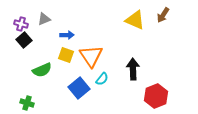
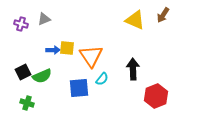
blue arrow: moved 14 px left, 15 px down
black square: moved 1 px left, 32 px down; rotated 14 degrees clockwise
yellow square: moved 1 px right, 7 px up; rotated 14 degrees counterclockwise
green semicircle: moved 6 px down
blue square: rotated 35 degrees clockwise
